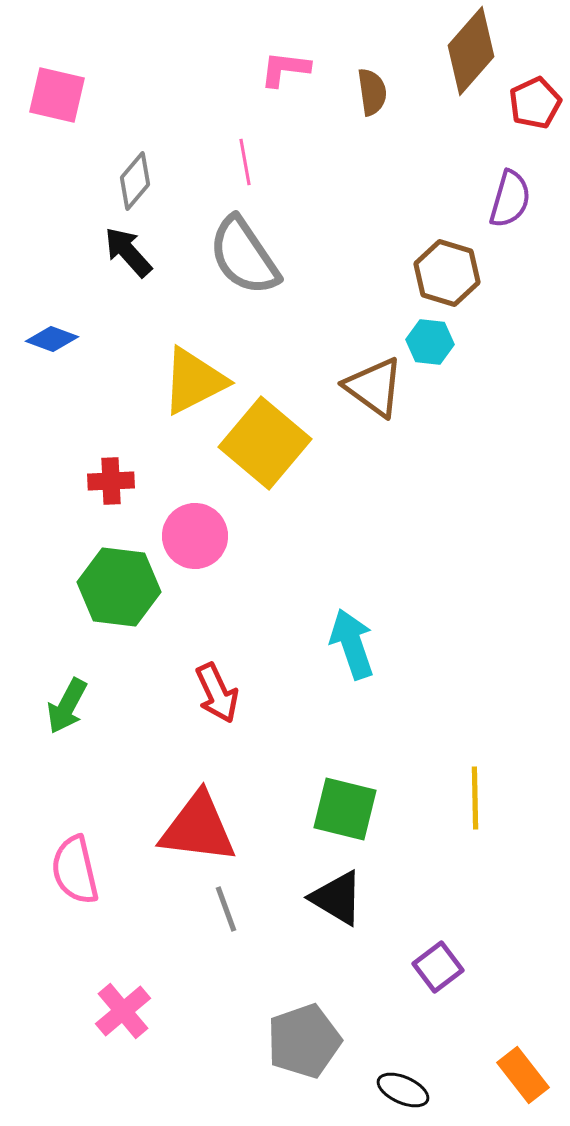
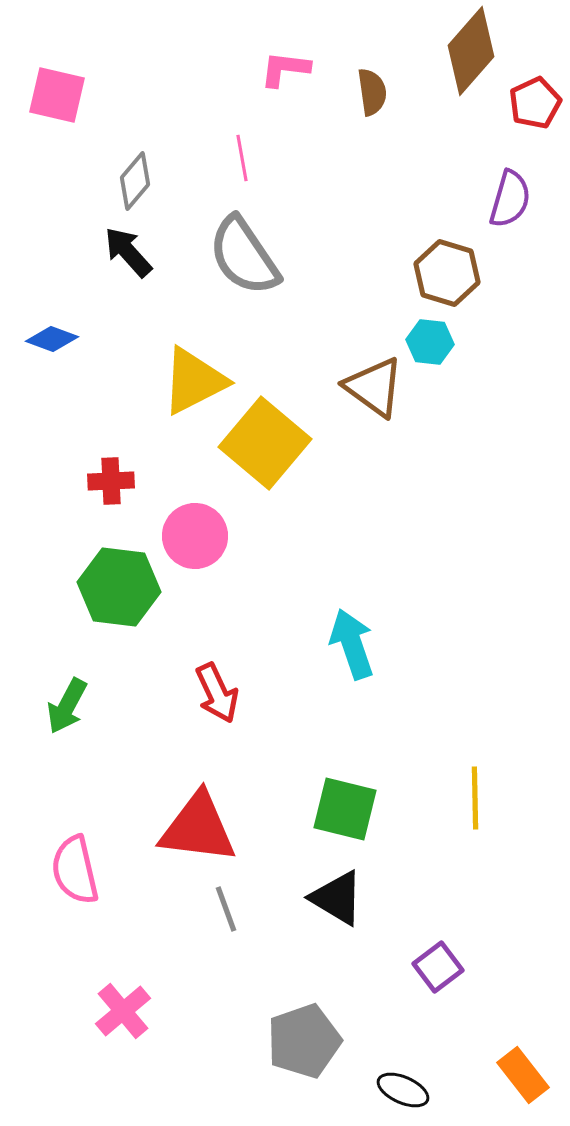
pink line: moved 3 px left, 4 px up
